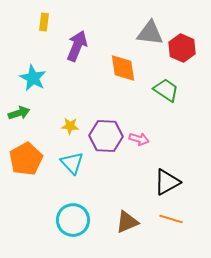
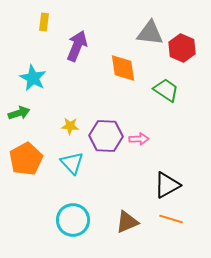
pink arrow: rotated 18 degrees counterclockwise
black triangle: moved 3 px down
